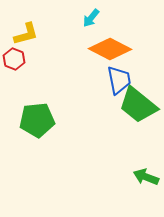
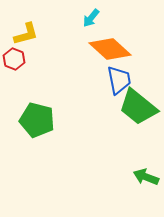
orange diamond: rotated 15 degrees clockwise
green trapezoid: moved 2 px down
green pentagon: rotated 20 degrees clockwise
